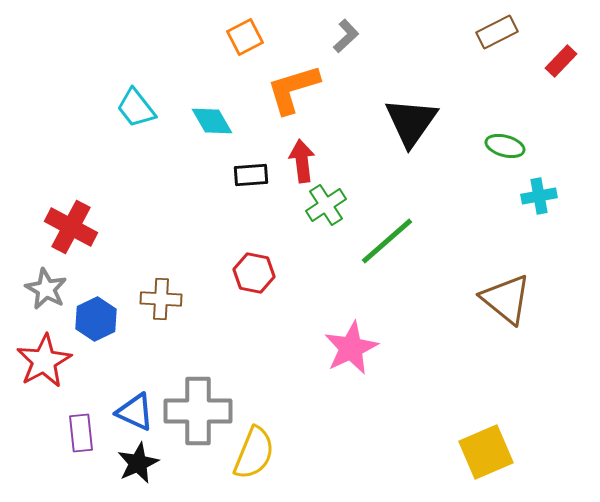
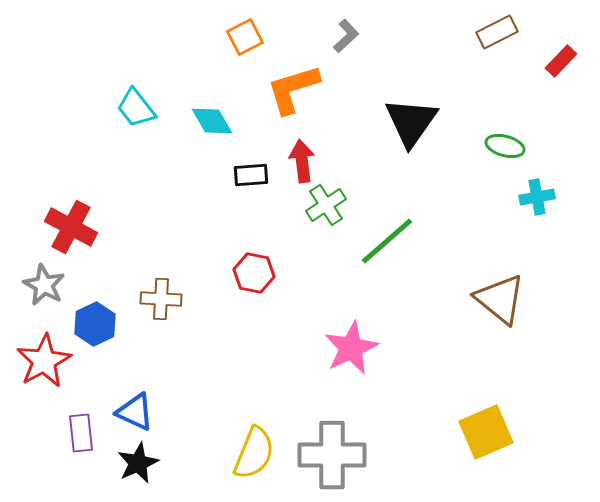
cyan cross: moved 2 px left, 1 px down
gray star: moved 2 px left, 4 px up
brown triangle: moved 6 px left
blue hexagon: moved 1 px left, 5 px down
gray cross: moved 134 px right, 44 px down
yellow square: moved 20 px up
